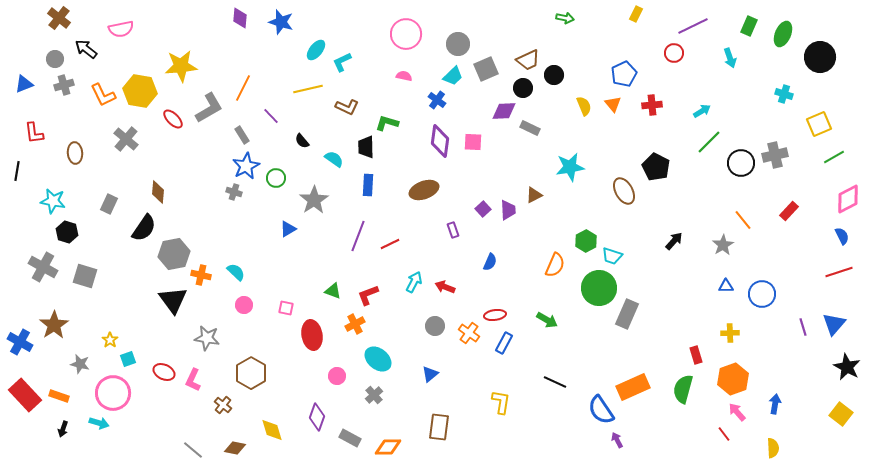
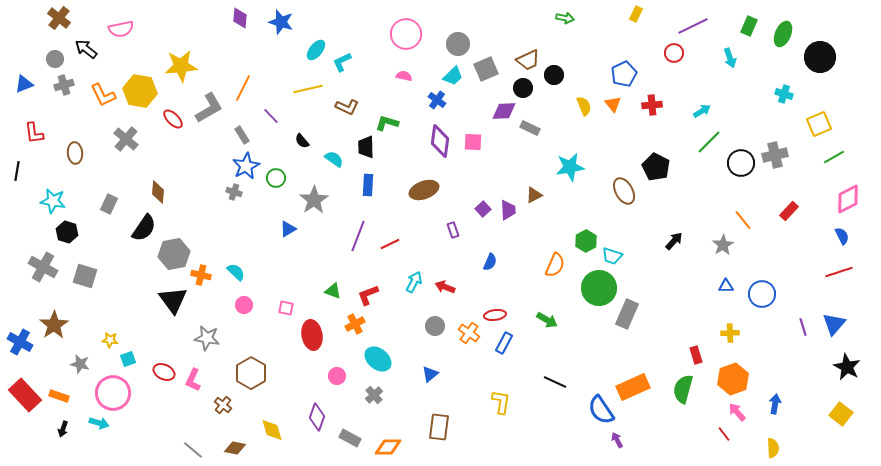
yellow star at (110, 340): rotated 28 degrees counterclockwise
